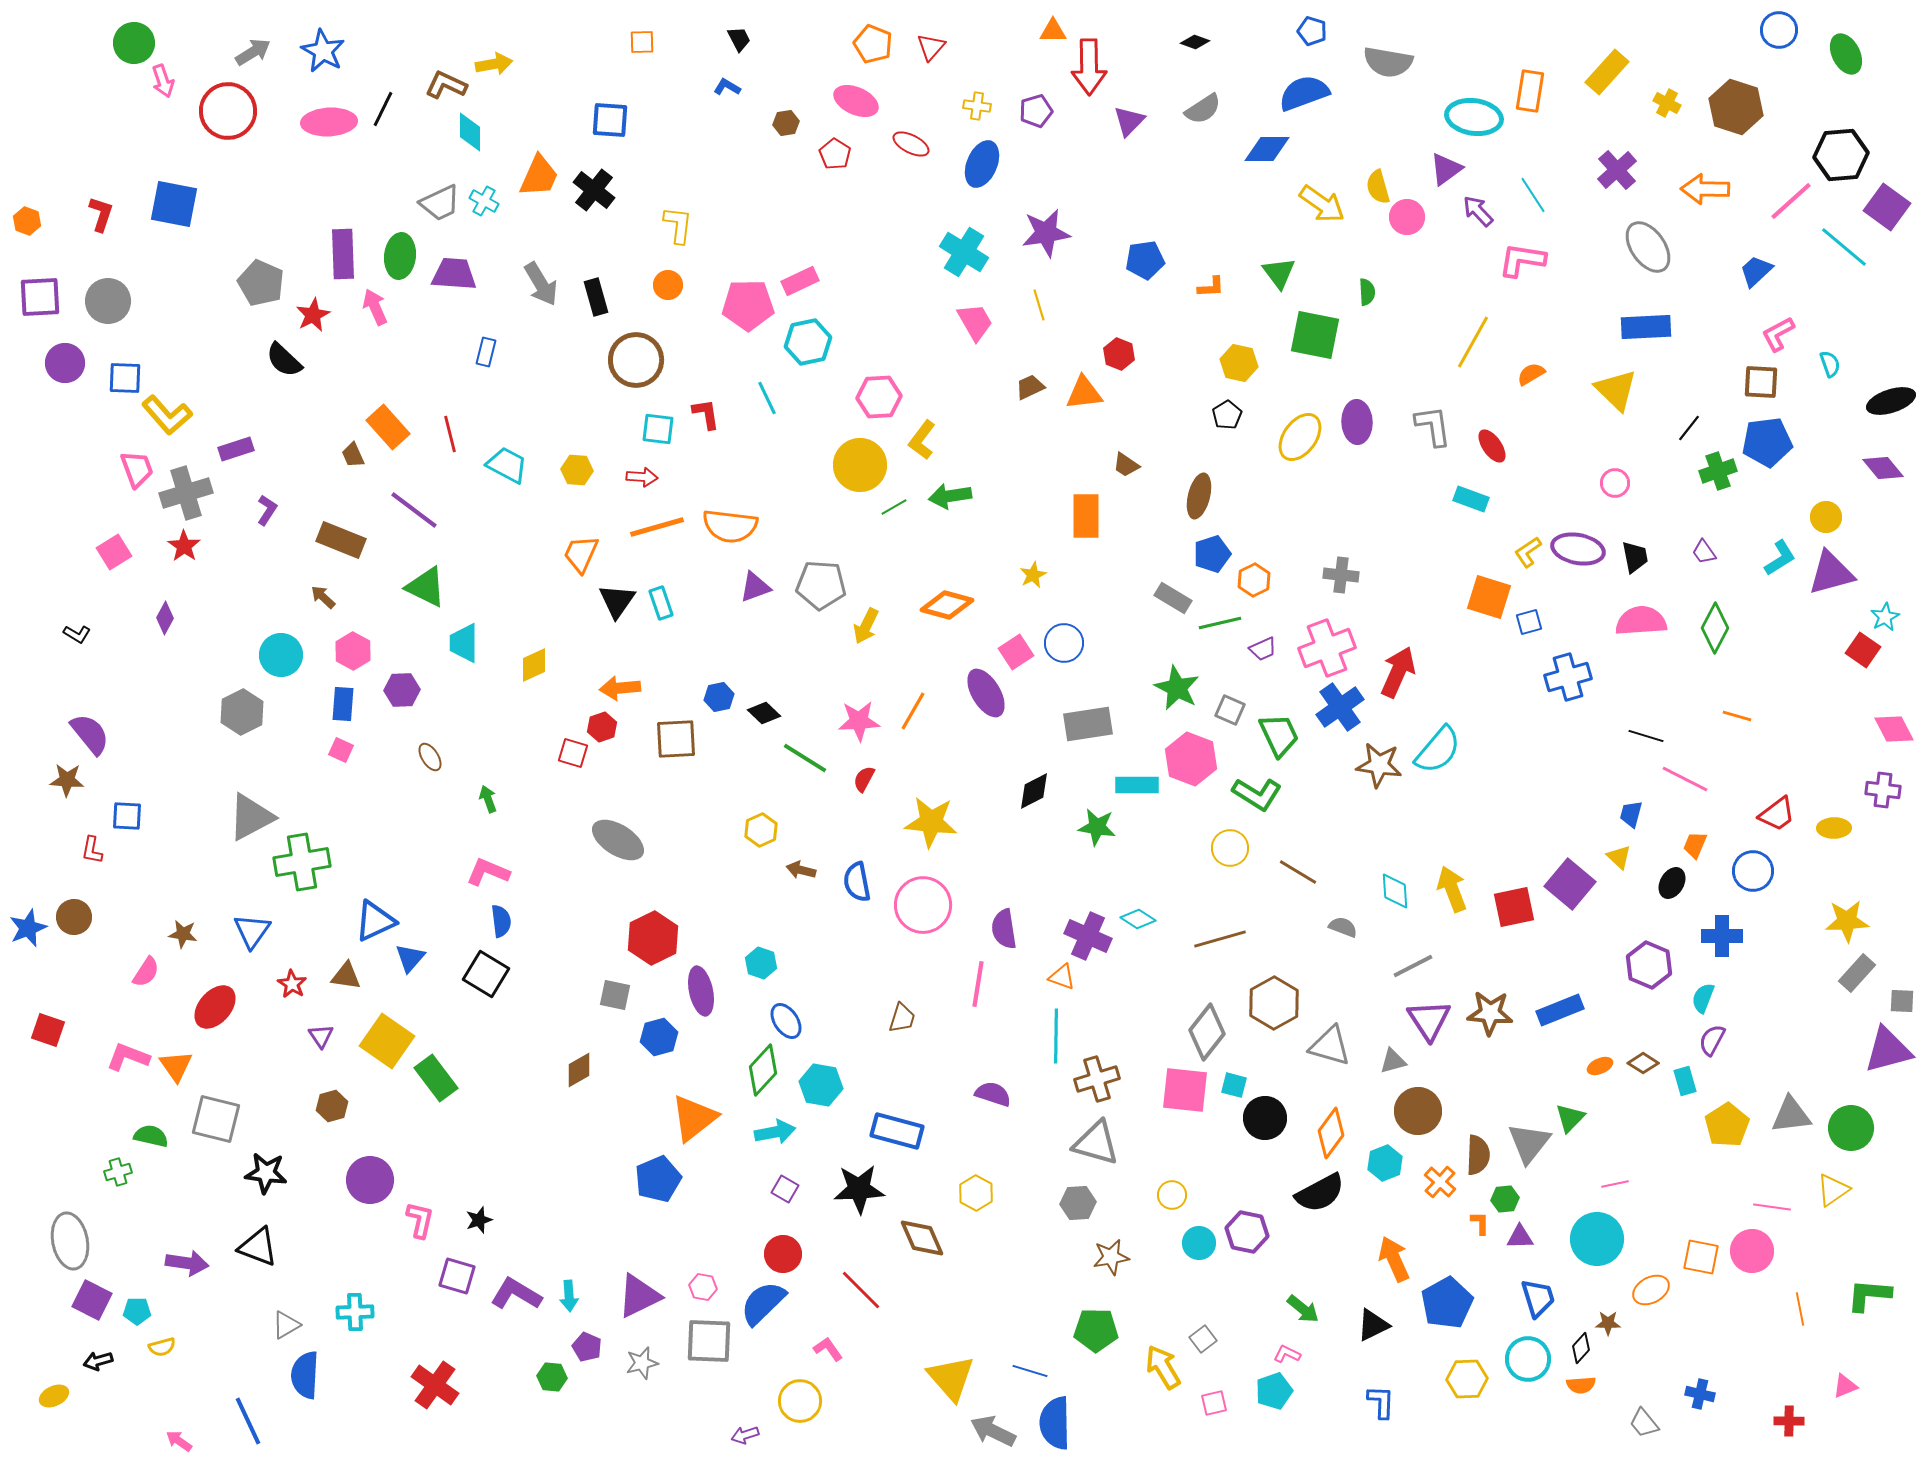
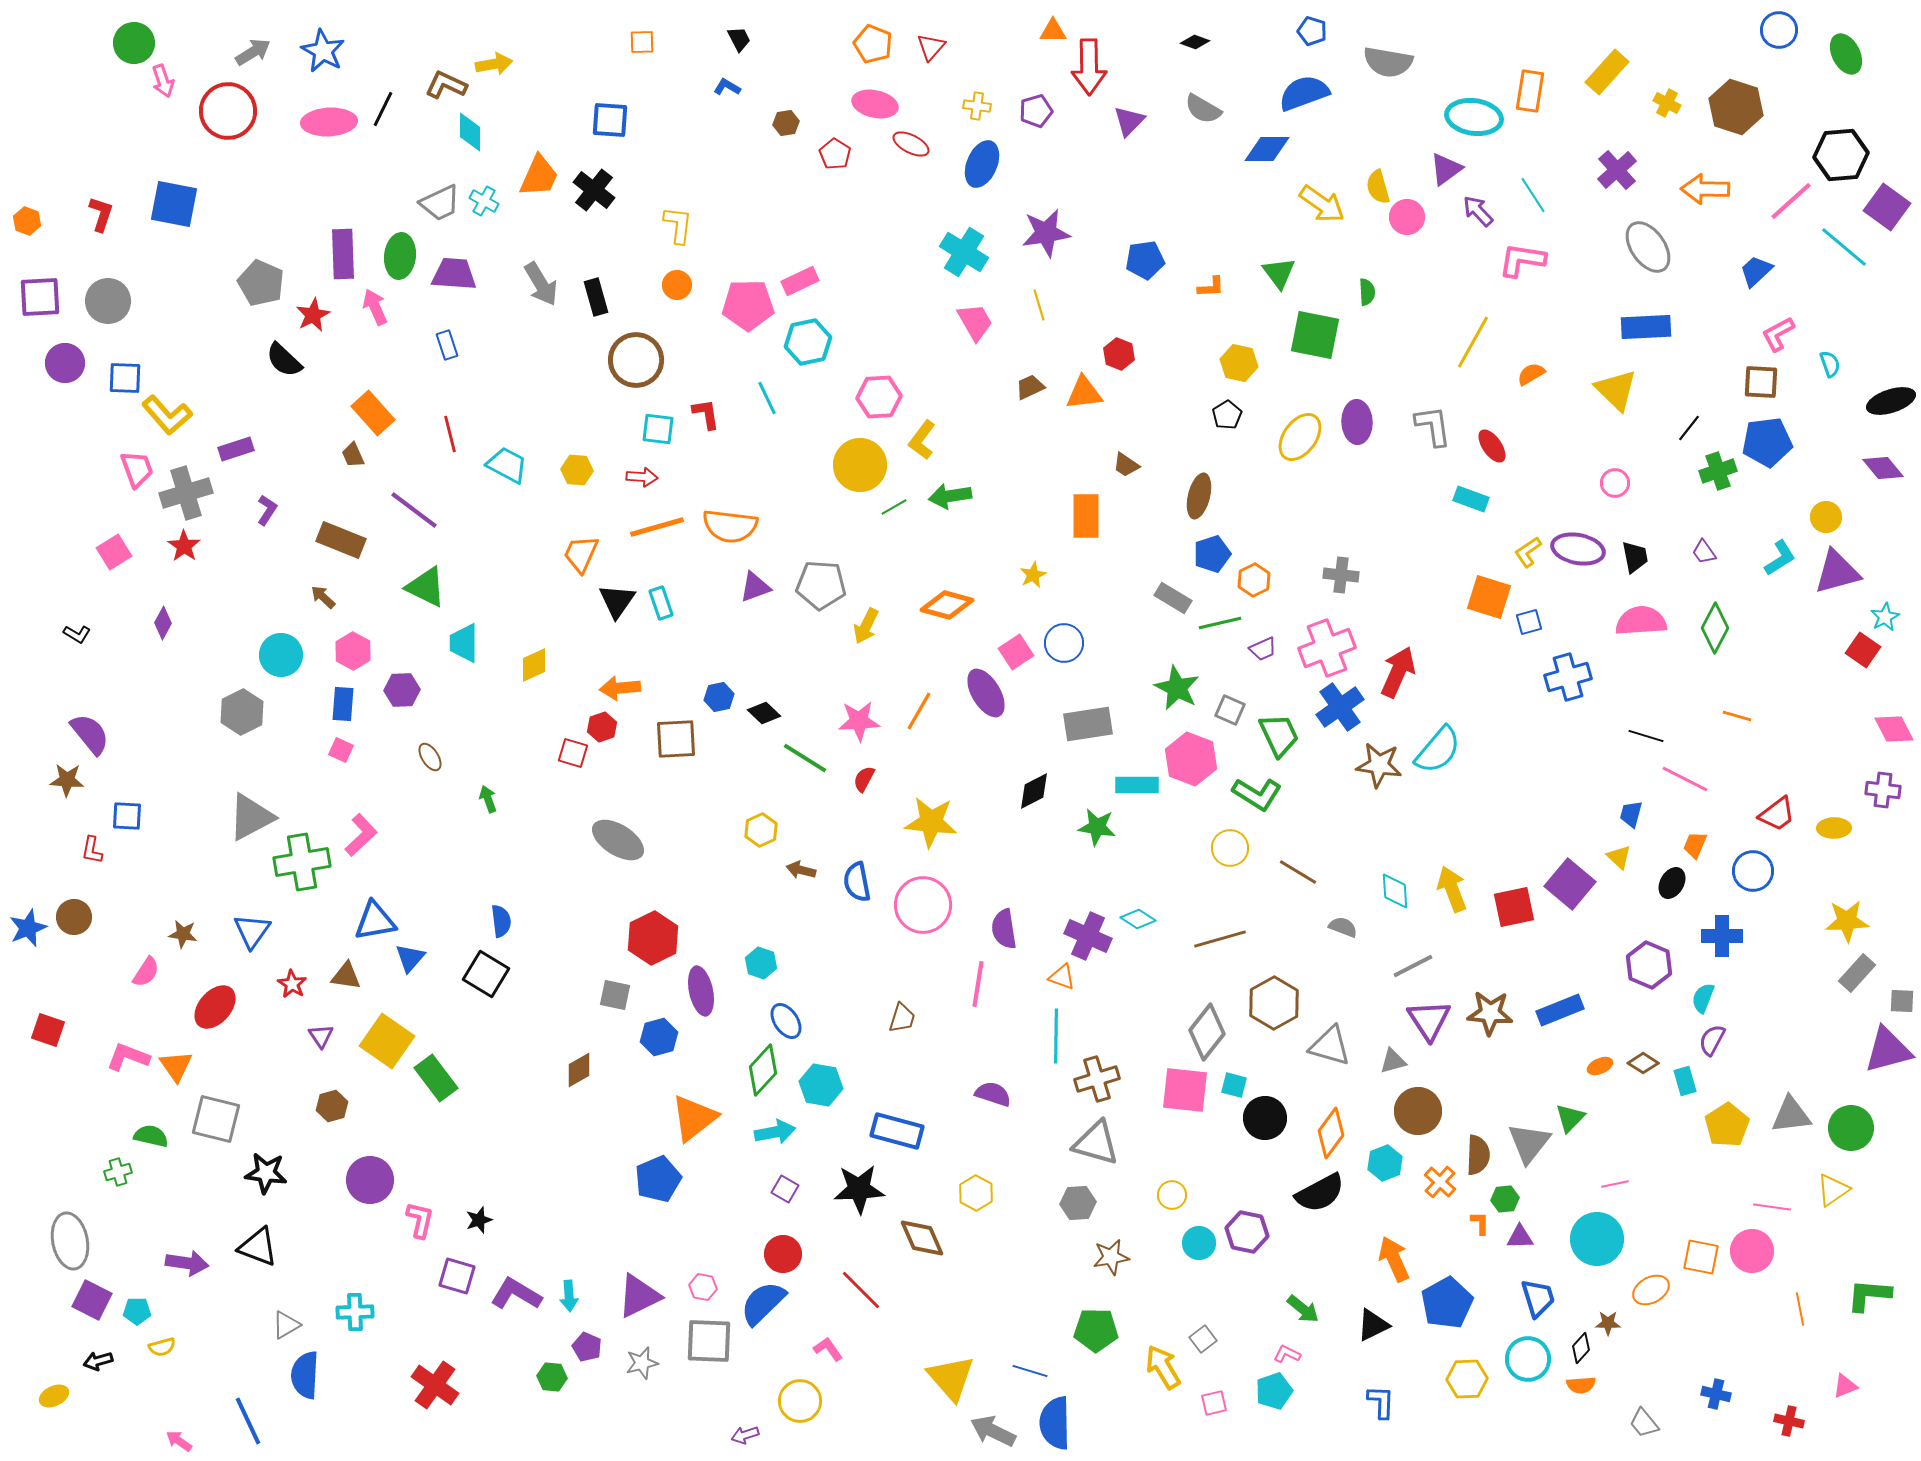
pink ellipse at (856, 101): moved 19 px right, 3 px down; rotated 12 degrees counterclockwise
gray semicircle at (1203, 109): rotated 63 degrees clockwise
orange circle at (668, 285): moved 9 px right
blue rectangle at (486, 352): moved 39 px left, 7 px up; rotated 32 degrees counterclockwise
orange rectangle at (388, 427): moved 15 px left, 14 px up
purple triangle at (1831, 573): moved 6 px right, 1 px up
purple diamond at (165, 618): moved 2 px left, 5 px down
orange line at (913, 711): moved 6 px right
pink L-shape at (488, 872): moved 127 px left, 37 px up; rotated 114 degrees clockwise
blue triangle at (375, 921): rotated 15 degrees clockwise
blue cross at (1700, 1394): moved 16 px right
red cross at (1789, 1421): rotated 12 degrees clockwise
